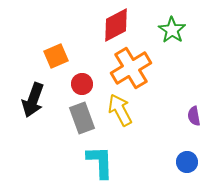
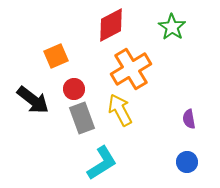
red diamond: moved 5 px left
green star: moved 3 px up
orange cross: moved 1 px down
red circle: moved 8 px left, 5 px down
black arrow: rotated 72 degrees counterclockwise
purple semicircle: moved 5 px left, 3 px down
cyan L-shape: moved 2 px right, 1 px down; rotated 60 degrees clockwise
